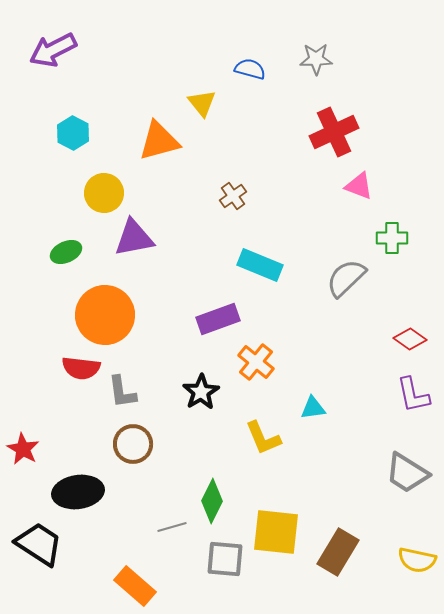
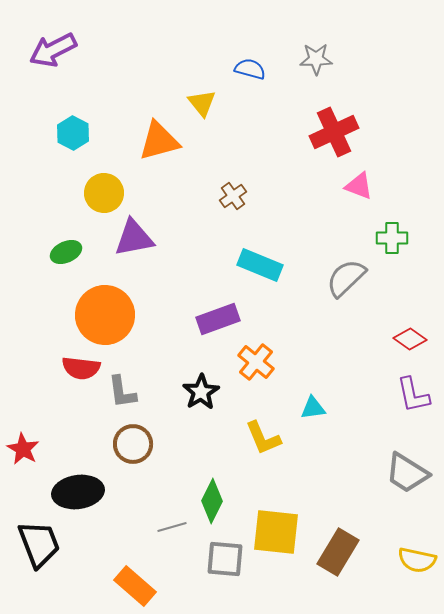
black trapezoid: rotated 36 degrees clockwise
